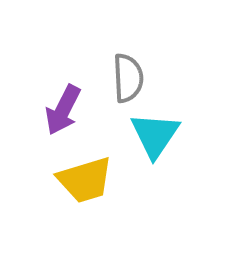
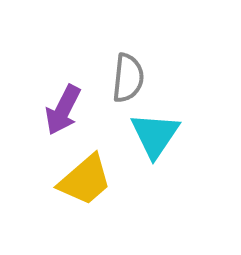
gray semicircle: rotated 9 degrees clockwise
yellow trapezoid: rotated 24 degrees counterclockwise
